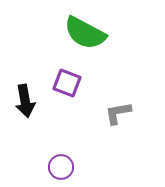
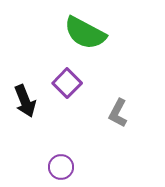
purple square: rotated 24 degrees clockwise
black arrow: rotated 12 degrees counterclockwise
gray L-shape: rotated 52 degrees counterclockwise
